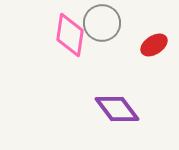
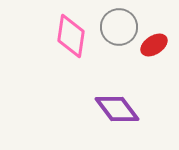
gray circle: moved 17 px right, 4 px down
pink diamond: moved 1 px right, 1 px down
